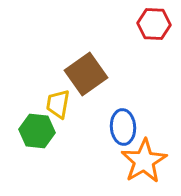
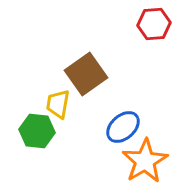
red hexagon: rotated 8 degrees counterclockwise
blue ellipse: rotated 52 degrees clockwise
orange star: moved 1 px right
